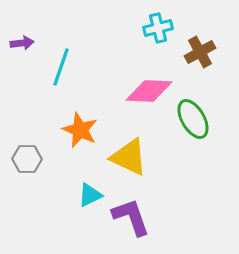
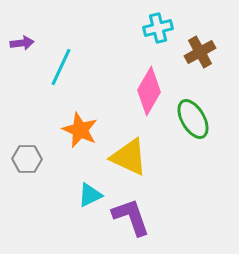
cyan line: rotated 6 degrees clockwise
pink diamond: rotated 63 degrees counterclockwise
